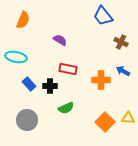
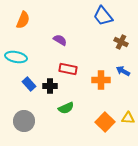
gray circle: moved 3 px left, 1 px down
